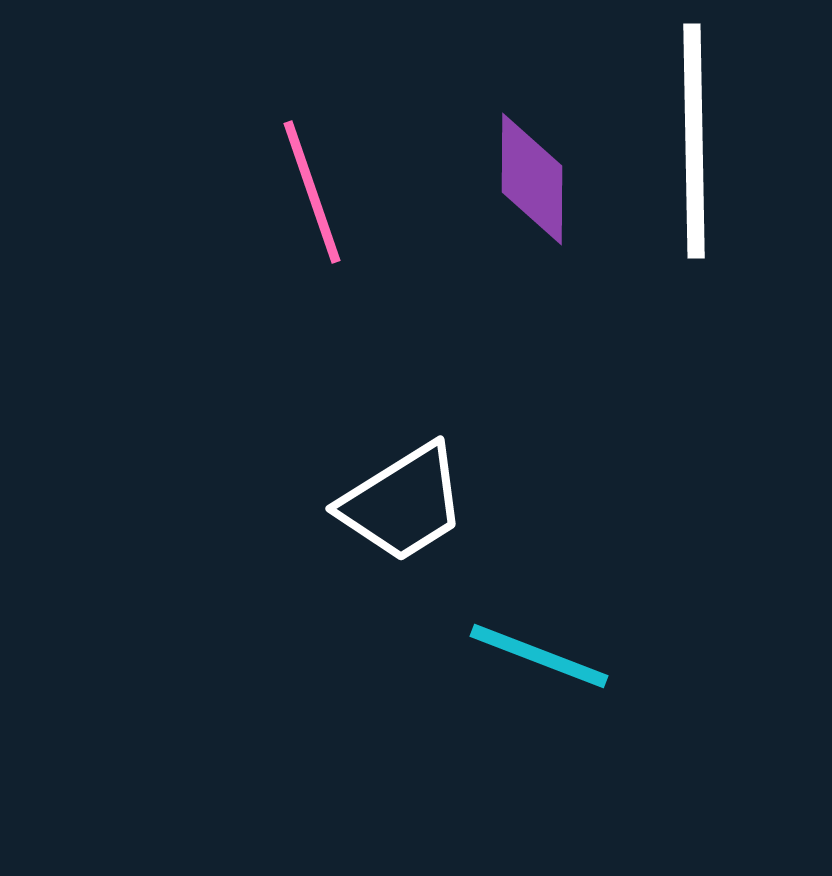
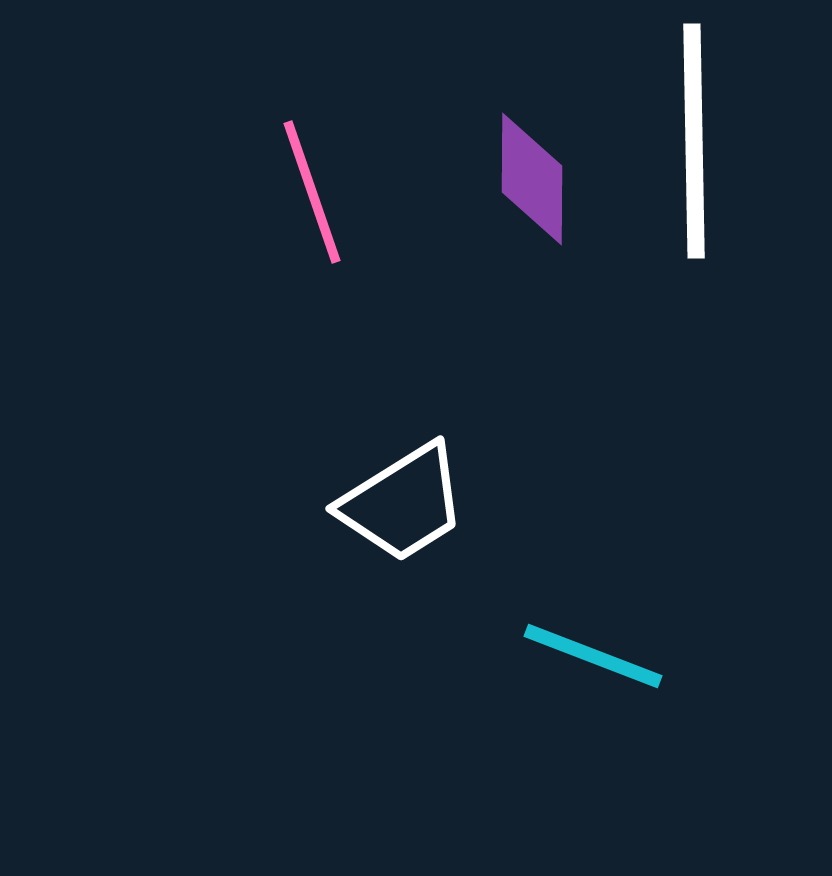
cyan line: moved 54 px right
